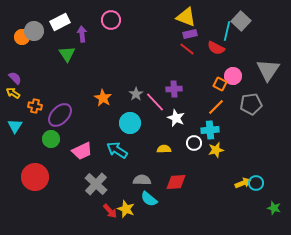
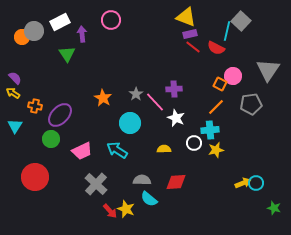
red line at (187, 49): moved 6 px right, 2 px up
